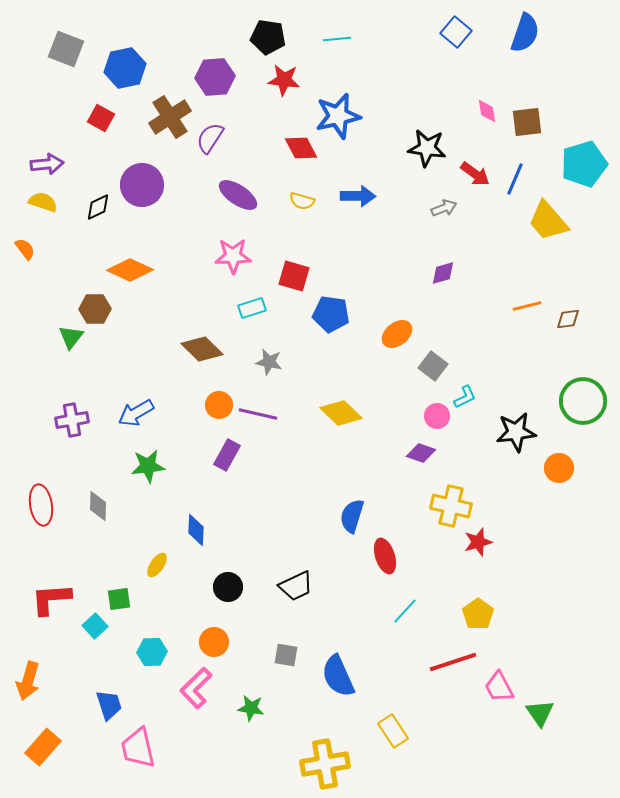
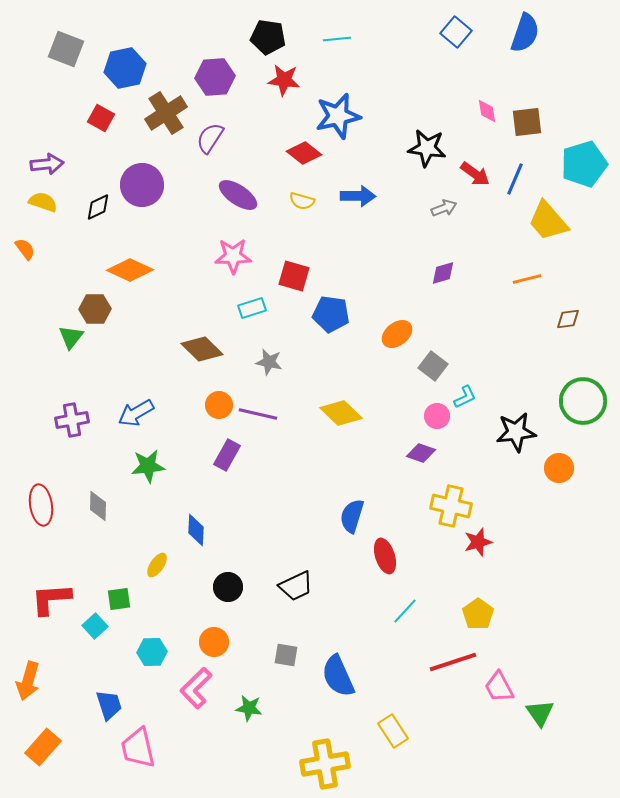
brown cross at (170, 117): moved 4 px left, 4 px up
red diamond at (301, 148): moved 3 px right, 5 px down; rotated 24 degrees counterclockwise
orange line at (527, 306): moved 27 px up
green star at (251, 708): moved 2 px left
